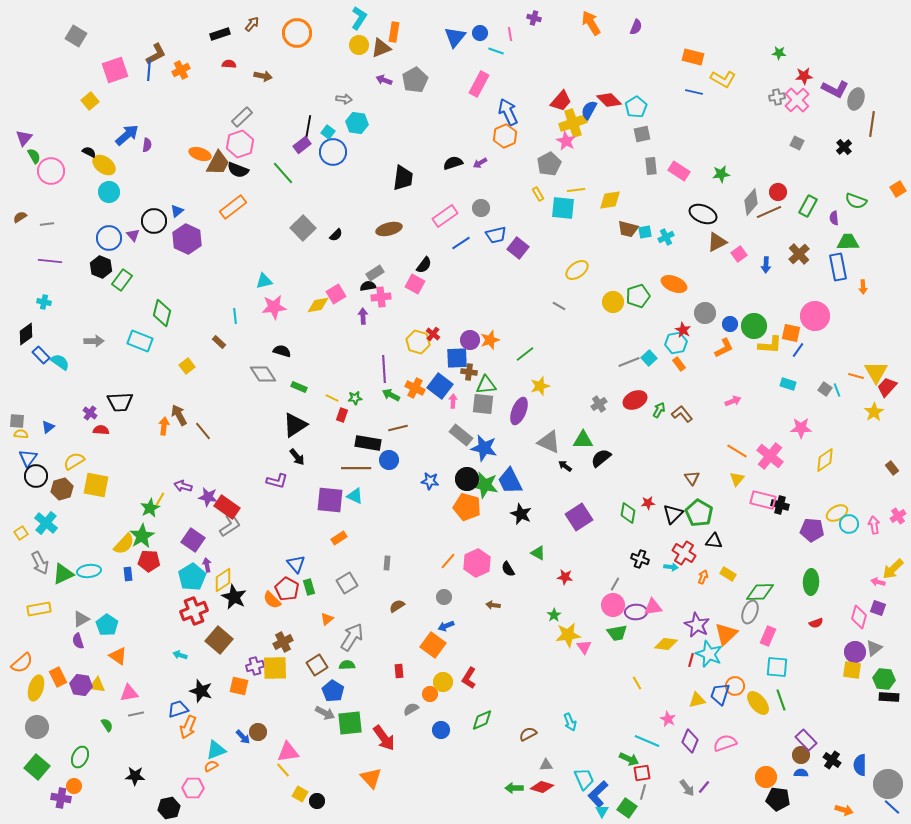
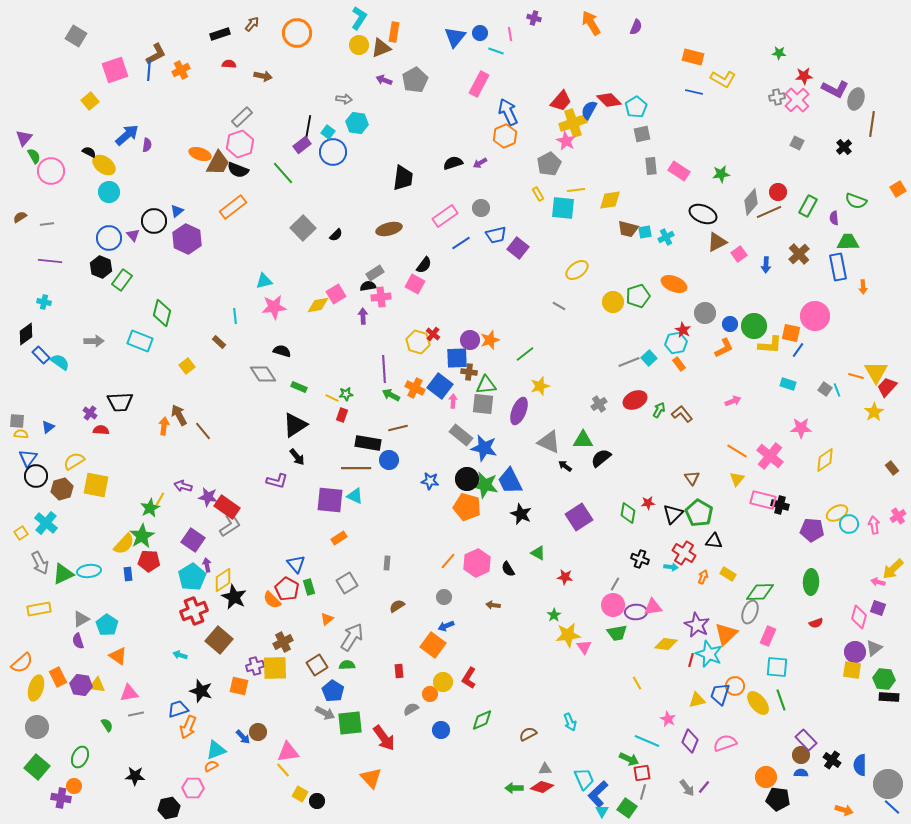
green star at (355, 398): moved 9 px left, 4 px up
gray triangle at (546, 765): moved 1 px left, 4 px down
